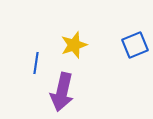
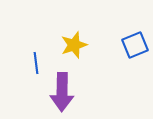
blue line: rotated 15 degrees counterclockwise
purple arrow: rotated 12 degrees counterclockwise
